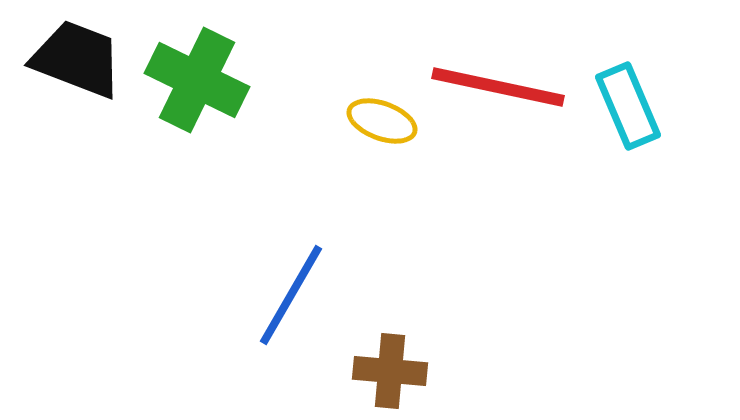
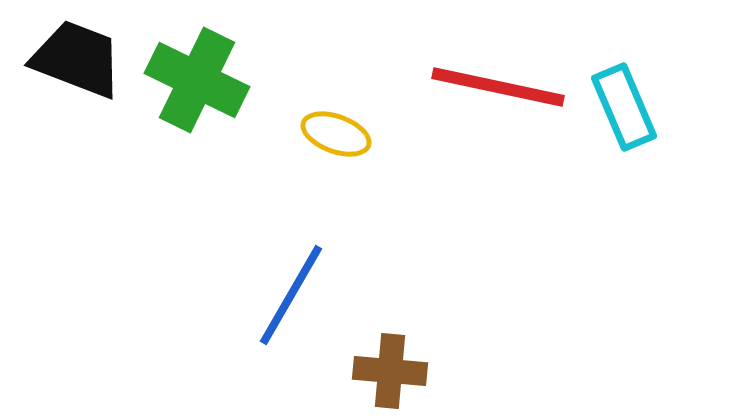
cyan rectangle: moved 4 px left, 1 px down
yellow ellipse: moved 46 px left, 13 px down
